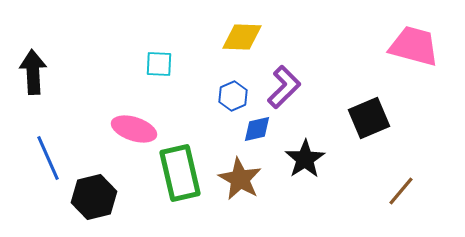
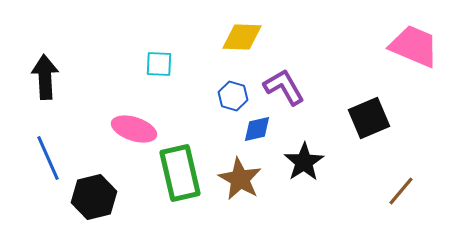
pink trapezoid: rotated 8 degrees clockwise
black arrow: moved 12 px right, 5 px down
purple L-shape: rotated 75 degrees counterclockwise
blue hexagon: rotated 20 degrees counterclockwise
black star: moved 1 px left, 3 px down
